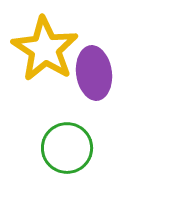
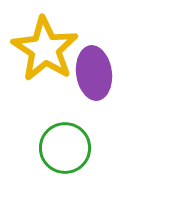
green circle: moved 2 px left
